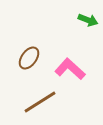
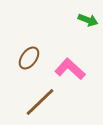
brown line: rotated 12 degrees counterclockwise
